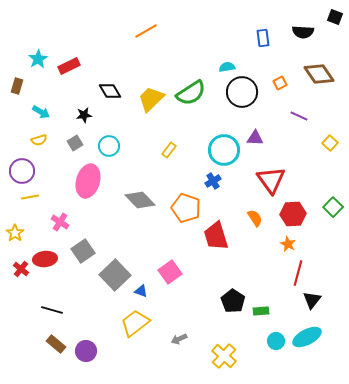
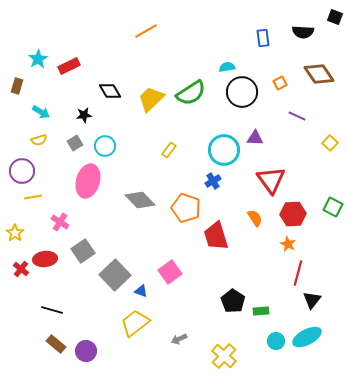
purple line at (299, 116): moved 2 px left
cyan circle at (109, 146): moved 4 px left
yellow line at (30, 197): moved 3 px right
green square at (333, 207): rotated 18 degrees counterclockwise
